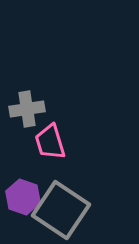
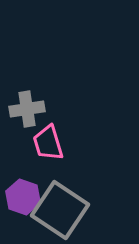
pink trapezoid: moved 2 px left, 1 px down
gray square: moved 1 px left
